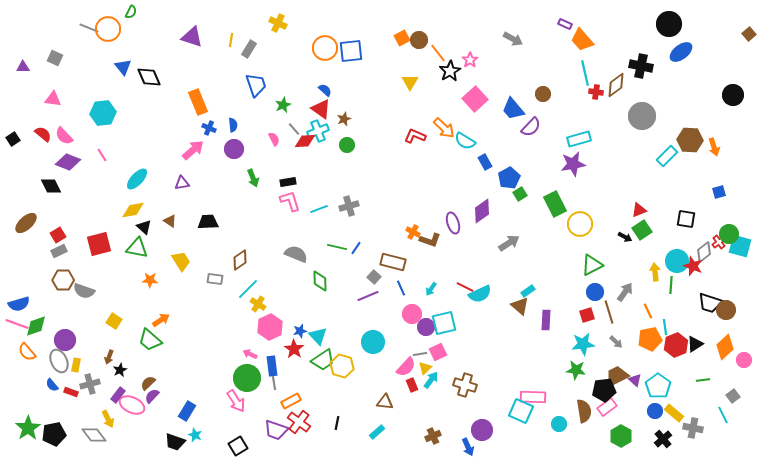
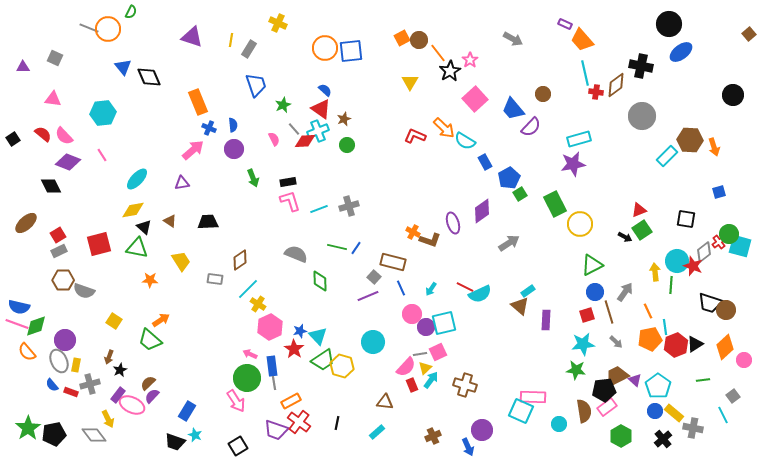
blue semicircle at (19, 304): moved 3 px down; rotated 30 degrees clockwise
